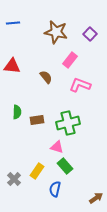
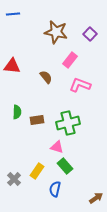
blue line: moved 9 px up
